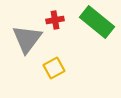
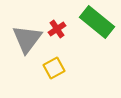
red cross: moved 2 px right, 9 px down; rotated 24 degrees counterclockwise
